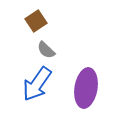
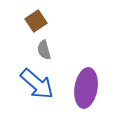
gray semicircle: moved 2 px left; rotated 30 degrees clockwise
blue arrow: rotated 84 degrees counterclockwise
